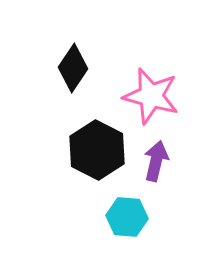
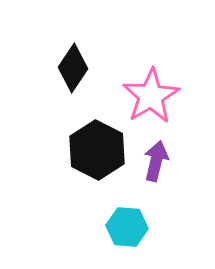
pink star: rotated 26 degrees clockwise
cyan hexagon: moved 10 px down
